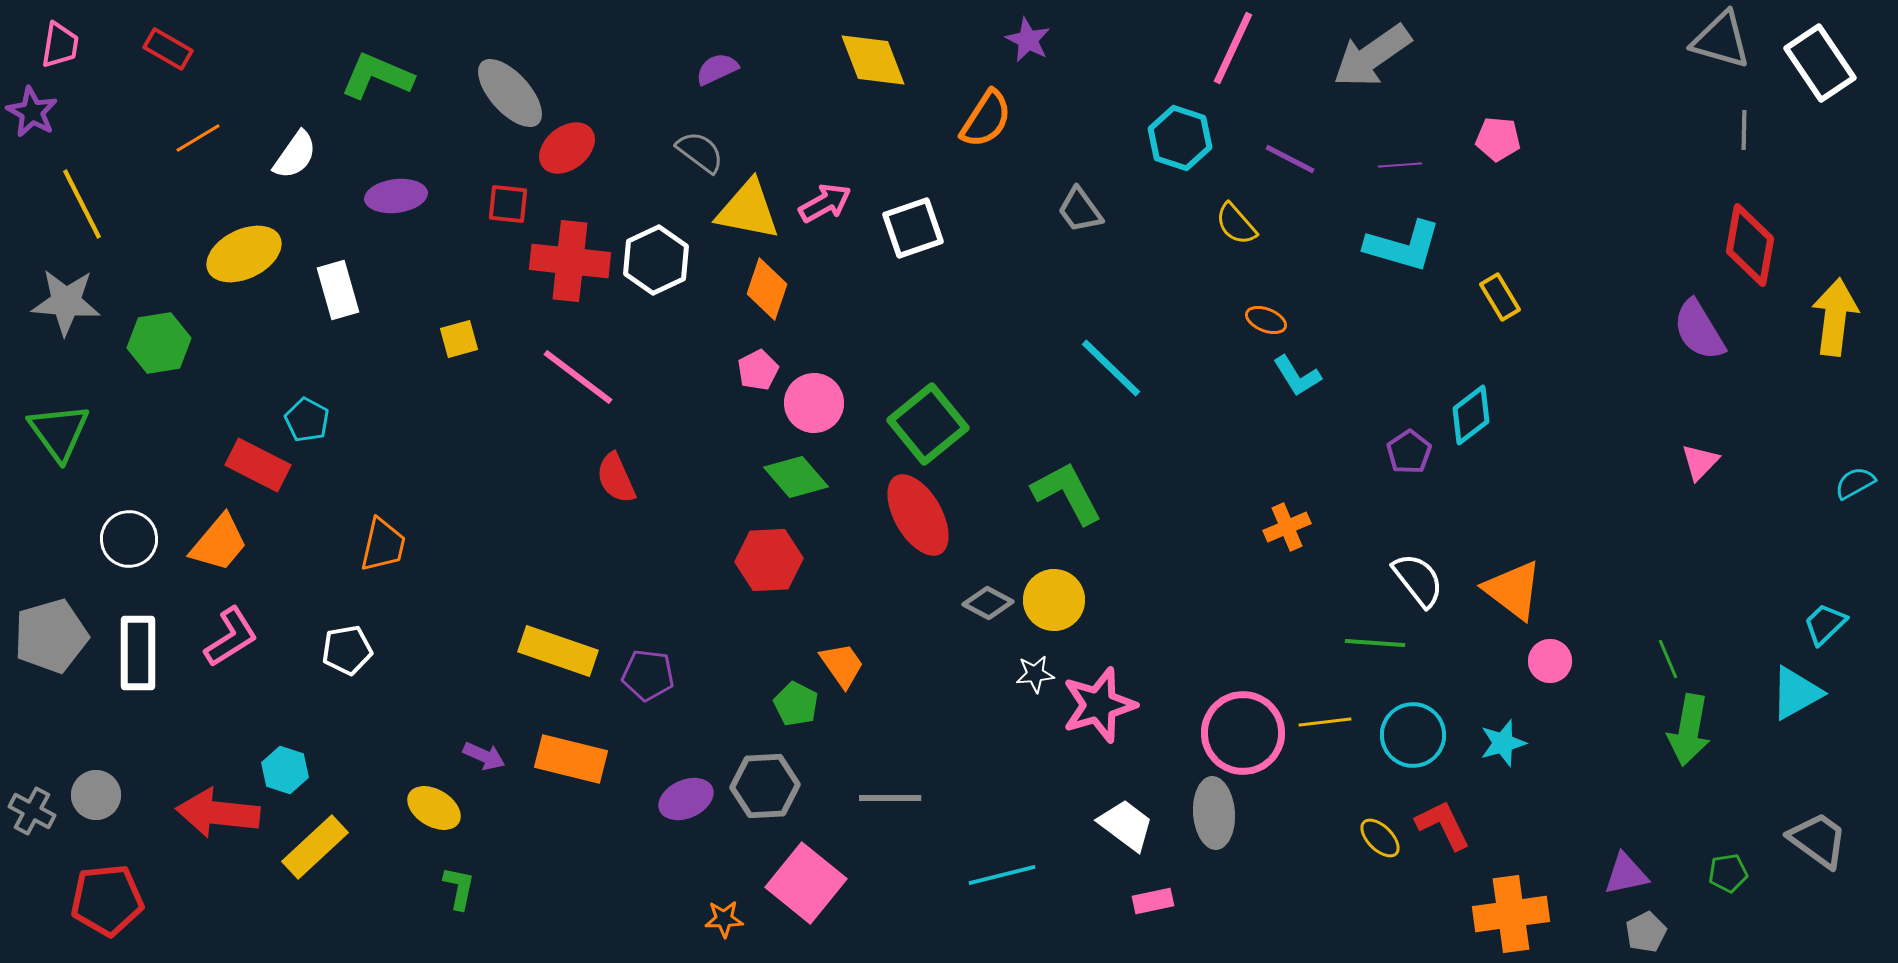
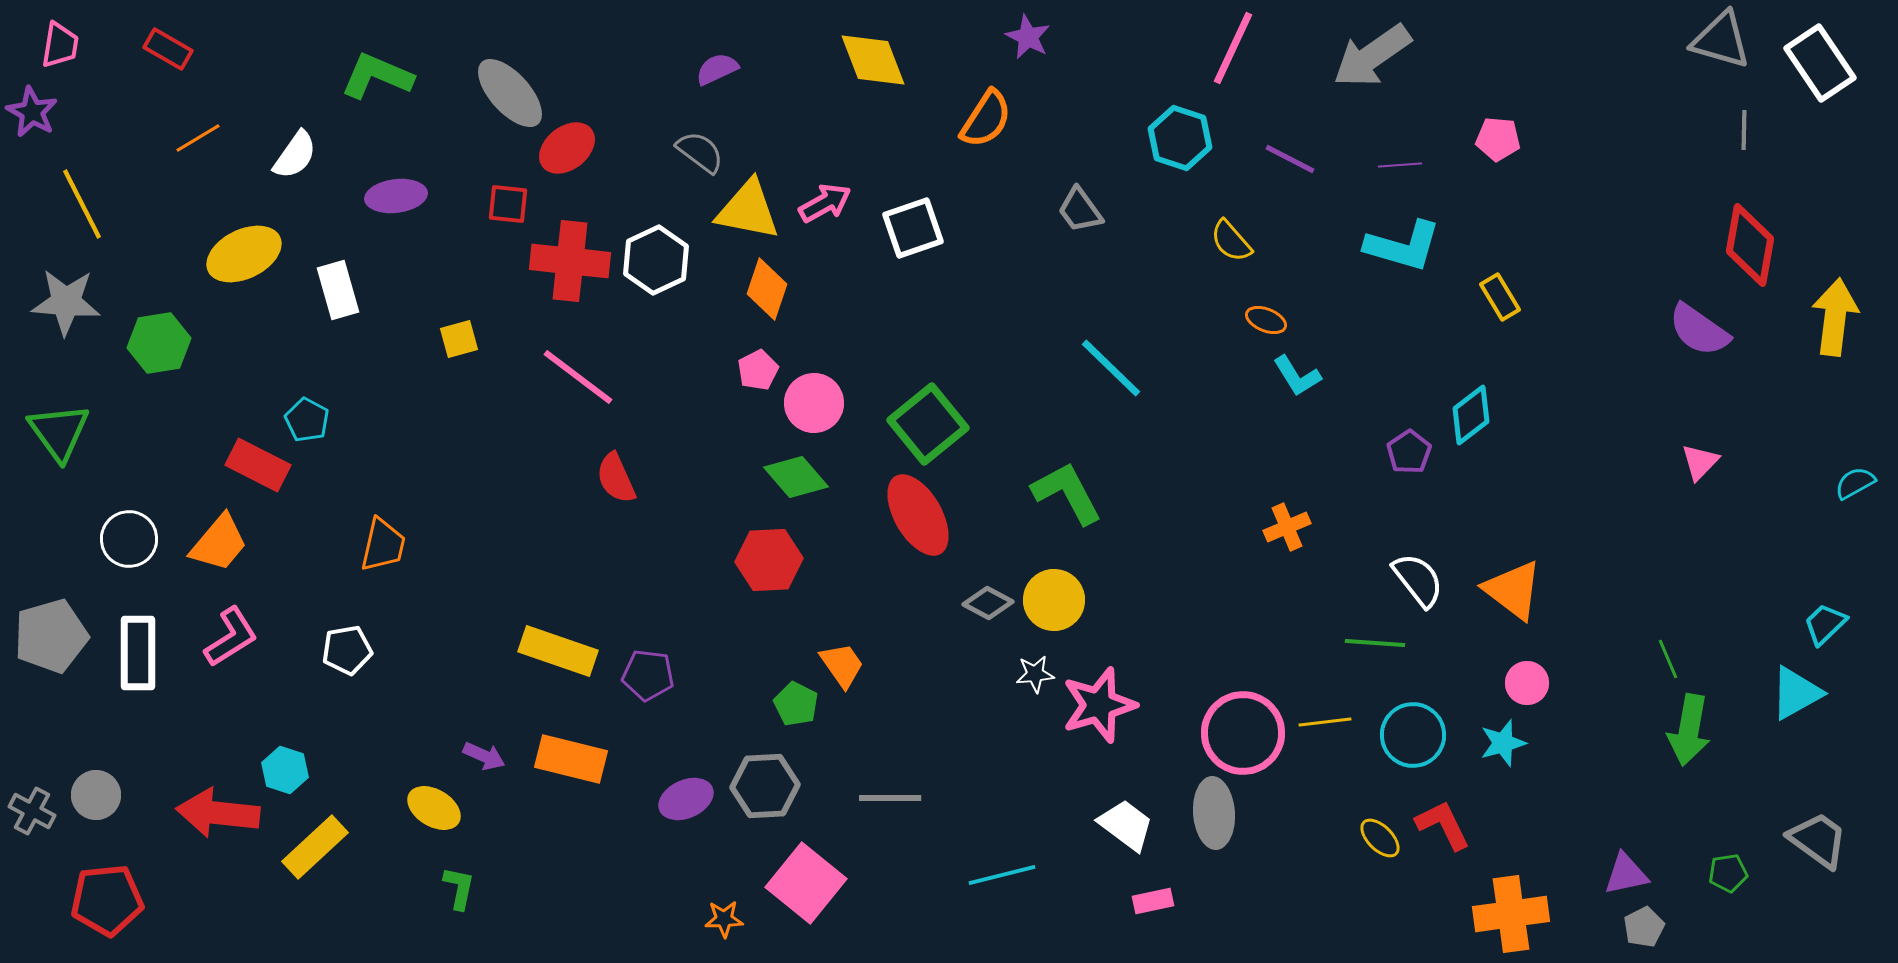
purple star at (1028, 40): moved 3 px up
yellow semicircle at (1236, 224): moved 5 px left, 17 px down
purple semicircle at (1699, 330): rotated 24 degrees counterclockwise
pink circle at (1550, 661): moved 23 px left, 22 px down
gray pentagon at (1646, 932): moved 2 px left, 5 px up
